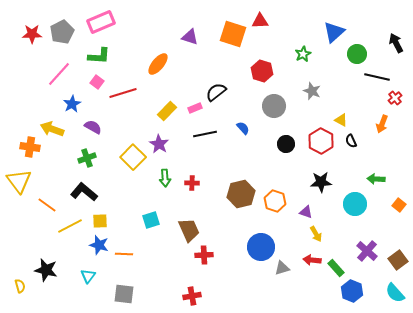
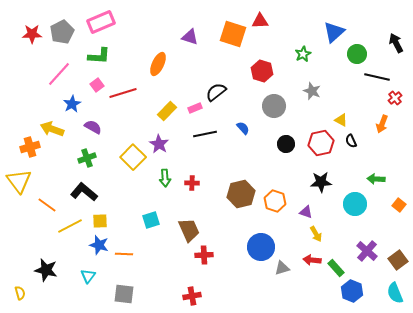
orange ellipse at (158, 64): rotated 15 degrees counterclockwise
pink square at (97, 82): moved 3 px down; rotated 16 degrees clockwise
red hexagon at (321, 141): moved 2 px down; rotated 20 degrees clockwise
orange cross at (30, 147): rotated 24 degrees counterclockwise
yellow semicircle at (20, 286): moved 7 px down
cyan semicircle at (395, 293): rotated 20 degrees clockwise
